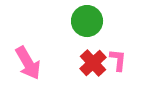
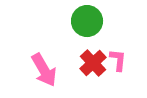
pink arrow: moved 16 px right, 7 px down
